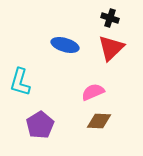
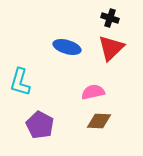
blue ellipse: moved 2 px right, 2 px down
pink semicircle: rotated 10 degrees clockwise
purple pentagon: rotated 12 degrees counterclockwise
